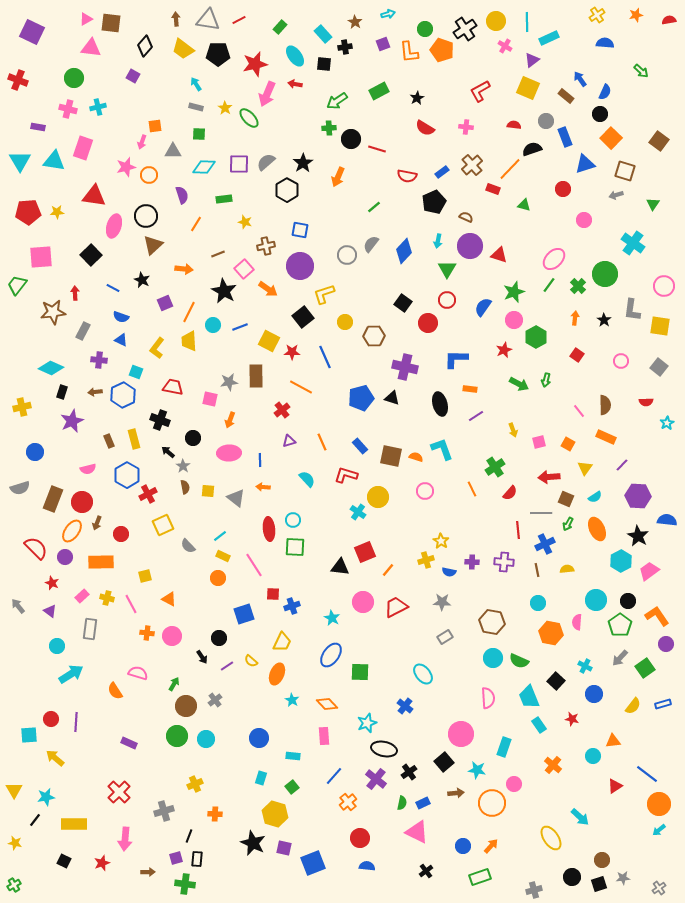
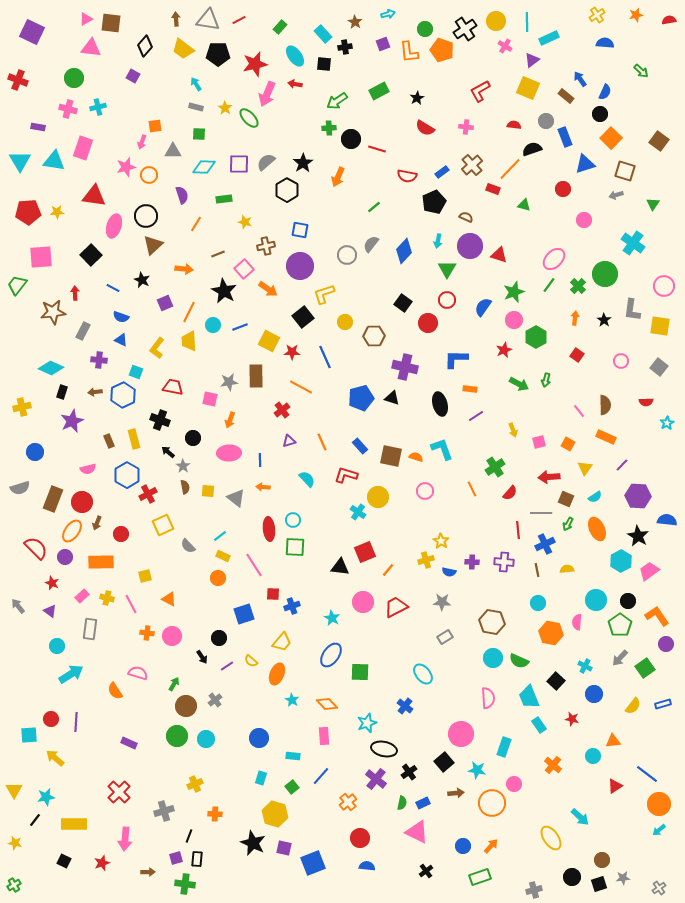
yellow trapezoid at (282, 642): rotated 15 degrees clockwise
blue line at (334, 776): moved 13 px left
